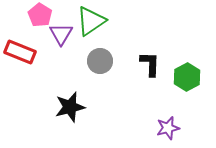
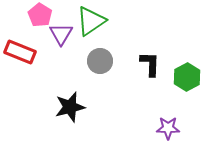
purple star: rotated 15 degrees clockwise
